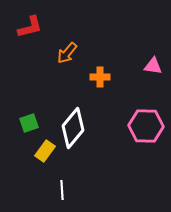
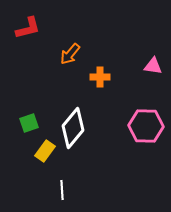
red L-shape: moved 2 px left, 1 px down
orange arrow: moved 3 px right, 1 px down
